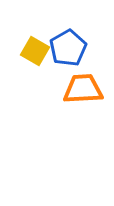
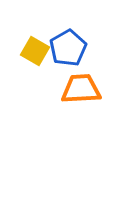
orange trapezoid: moved 2 px left
